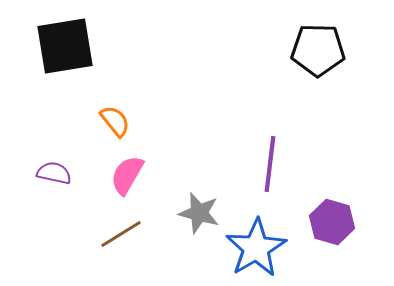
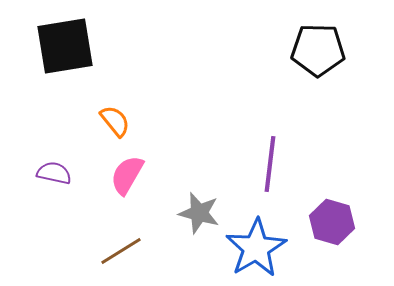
brown line: moved 17 px down
